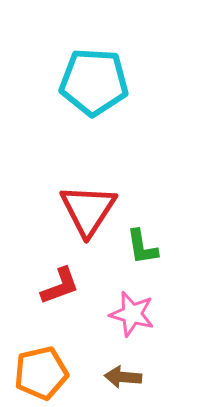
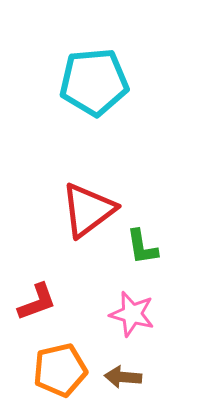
cyan pentagon: rotated 8 degrees counterclockwise
red triangle: rotated 20 degrees clockwise
red L-shape: moved 23 px left, 16 px down
orange pentagon: moved 19 px right, 3 px up
